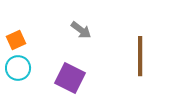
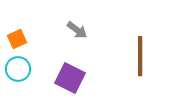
gray arrow: moved 4 px left
orange square: moved 1 px right, 1 px up
cyan circle: moved 1 px down
